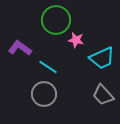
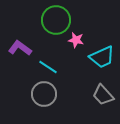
cyan trapezoid: moved 1 px up
